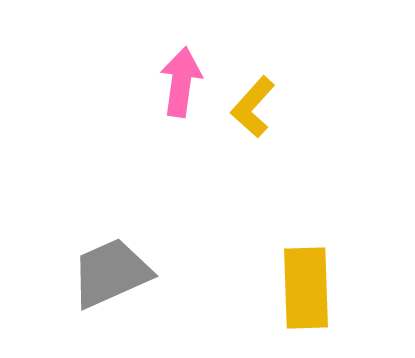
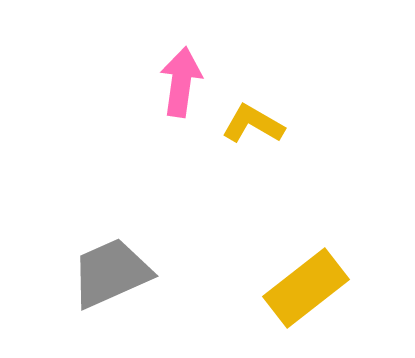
yellow L-shape: moved 17 px down; rotated 78 degrees clockwise
yellow rectangle: rotated 54 degrees clockwise
